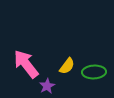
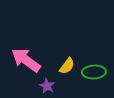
pink arrow: moved 4 px up; rotated 16 degrees counterclockwise
purple star: rotated 14 degrees counterclockwise
